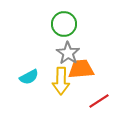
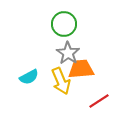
yellow arrow: rotated 24 degrees counterclockwise
